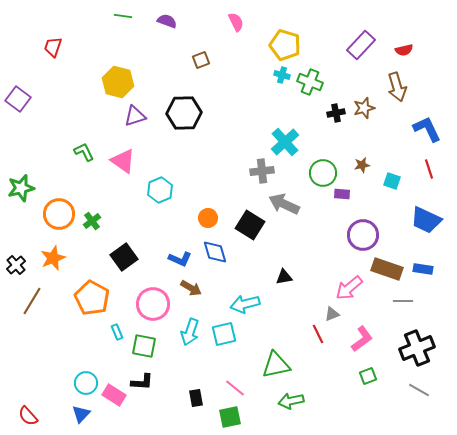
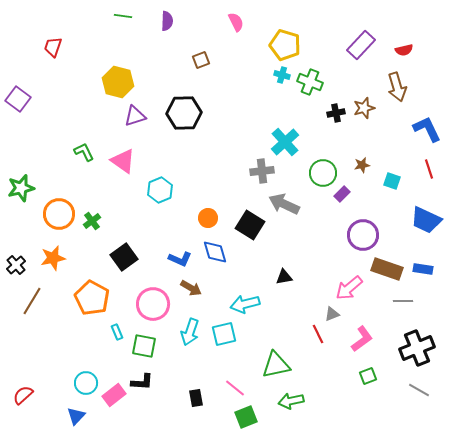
purple semicircle at (167, 21): rotated 72 degrees clockwise
purple rectangle at (342, 194): rotated 49 degrees counterclockwise
orange star at (53, 258): rotated 10 degrees clockwise
pink rectangle at (114, 395): rotated 70 degrees counterclockwise
blue triangle at (81, 414): moved 5 px left, 2 px down
red semicircle at (28, 416): moved 5 px left, 21 px up; rotated 90 degrees clockwise
green square at (230, 417): moved 16 px right; rotated 10 degrees counterclockwise
